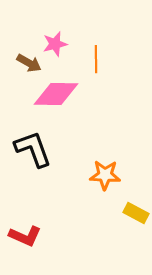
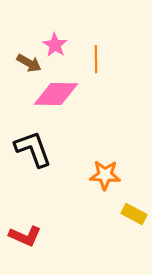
pink star: moved 1 px down; rotated 25 degrees counterclockwise
yellow rectangle: moved 2 px left, 1 px down
